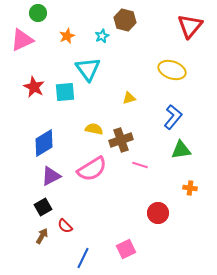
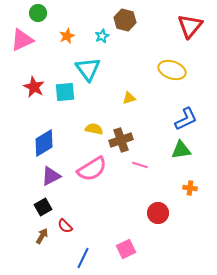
blue L-shape: moved 13 px right, 2 px down; rotated 25 degrees clockwise
